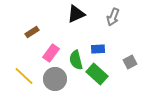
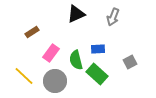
gray circle: moved 2 px down
